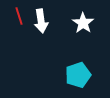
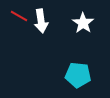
red line: rotated 42 degrees counterclockwise
cyan pentagon: rotated 25 degrees clockwise
